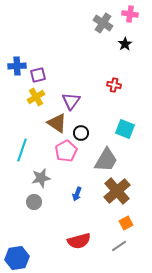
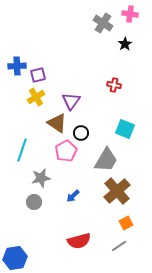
blue arrow: moved 4 px left, 2 px down; rotated 24 degrees clockwise
blue hexagon: moved 2 px left
